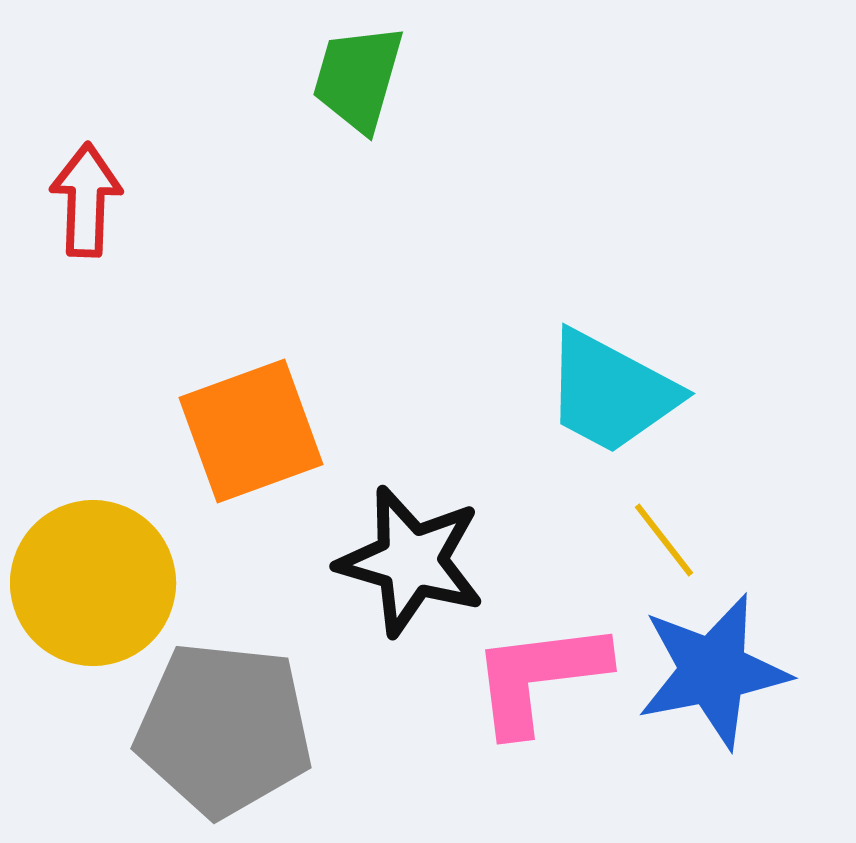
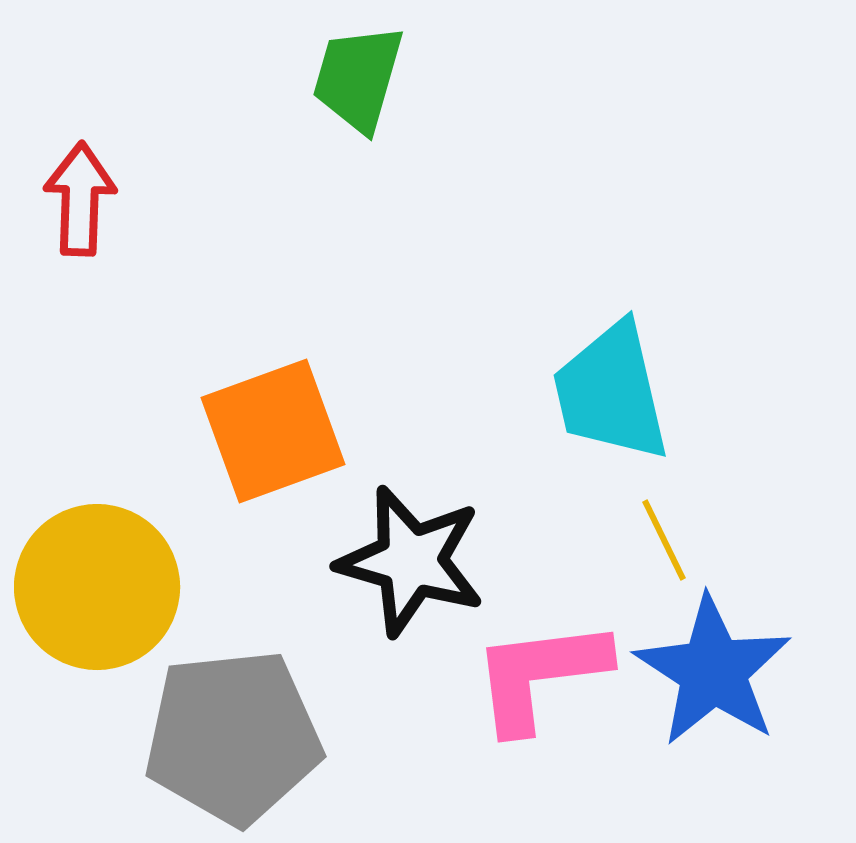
red arrow: moved 6 px left, 1 px up
cyan trapezoid: rotated 49 degrees clockwise
orange square: moved 22 px right
yellow line: rotated 12 degrees clockwise
yellow circle: moved 4 px right, 4 px down
blue star: rotated 28 degrees counterclockwise
pink L-shape: moved 1 px right, 2 px up
gray pentagon: moved 9 px right, 8 px down; rotated 12 degrees counterclockwise
